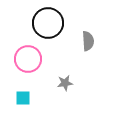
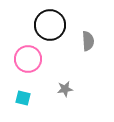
black circle: moved 2 px right, 2 px down
gray star: moved 6 px down
cyan square: rotated 14 degrees clockwise
